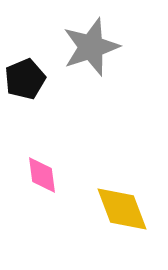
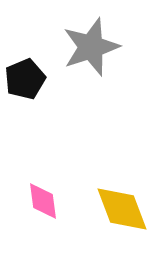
pink diamond: moved 1 px right, 26 px down
